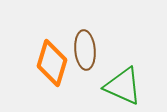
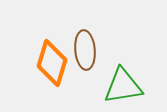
green triangle: rotated 33 degrees counterclockwise
